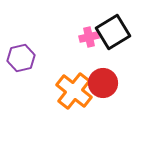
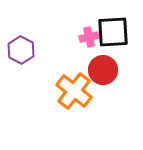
black square: rotated 28 degrees clockwise
purple hexagon: moved 8 px up; rotated 20 degrees counterclockwise
red circle: moved 13 px up
